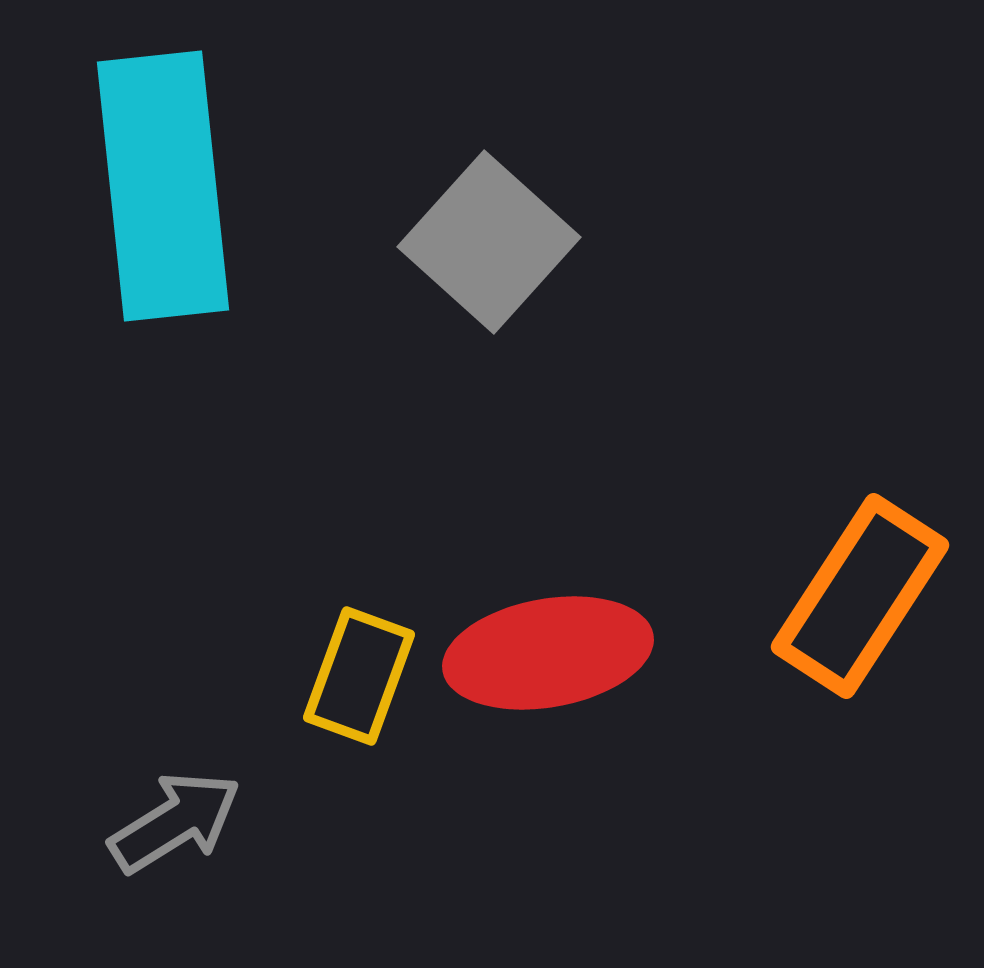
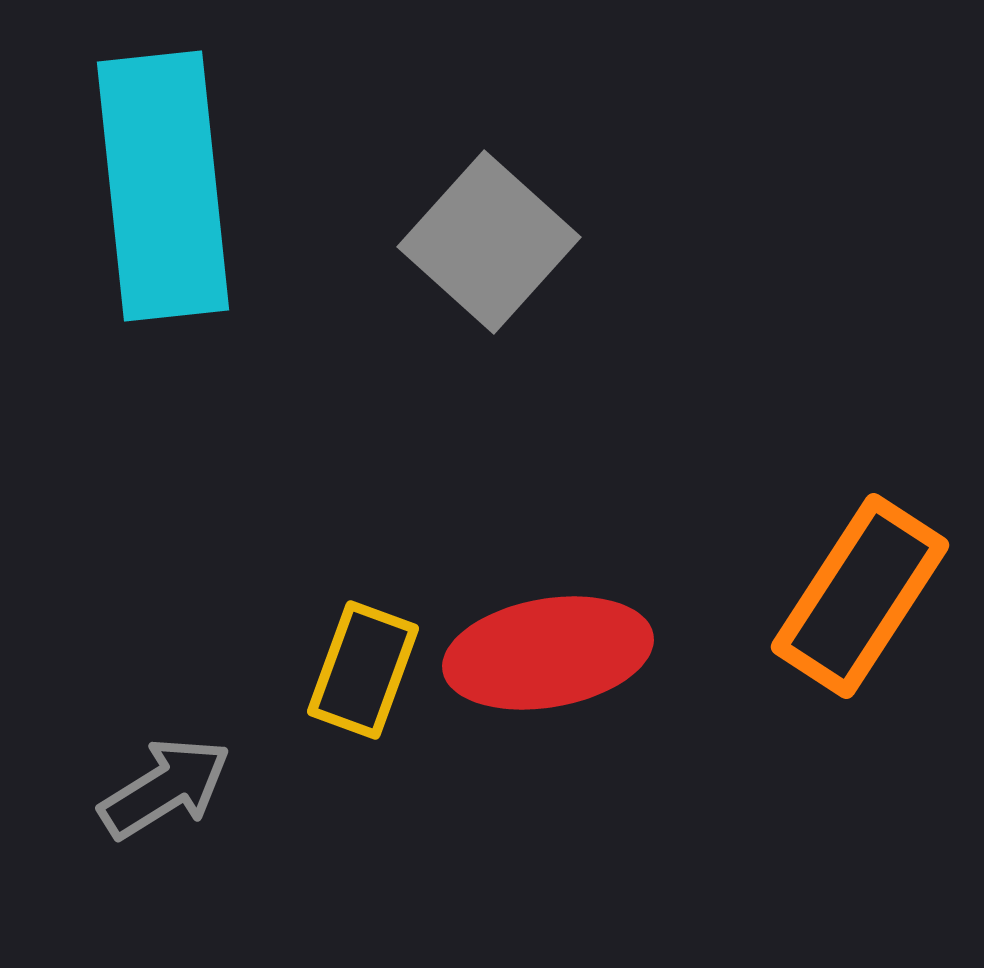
yellow rectangle: moved 4 px right, 6 px up
gray arrow: moved 10 px left, 34 px up
